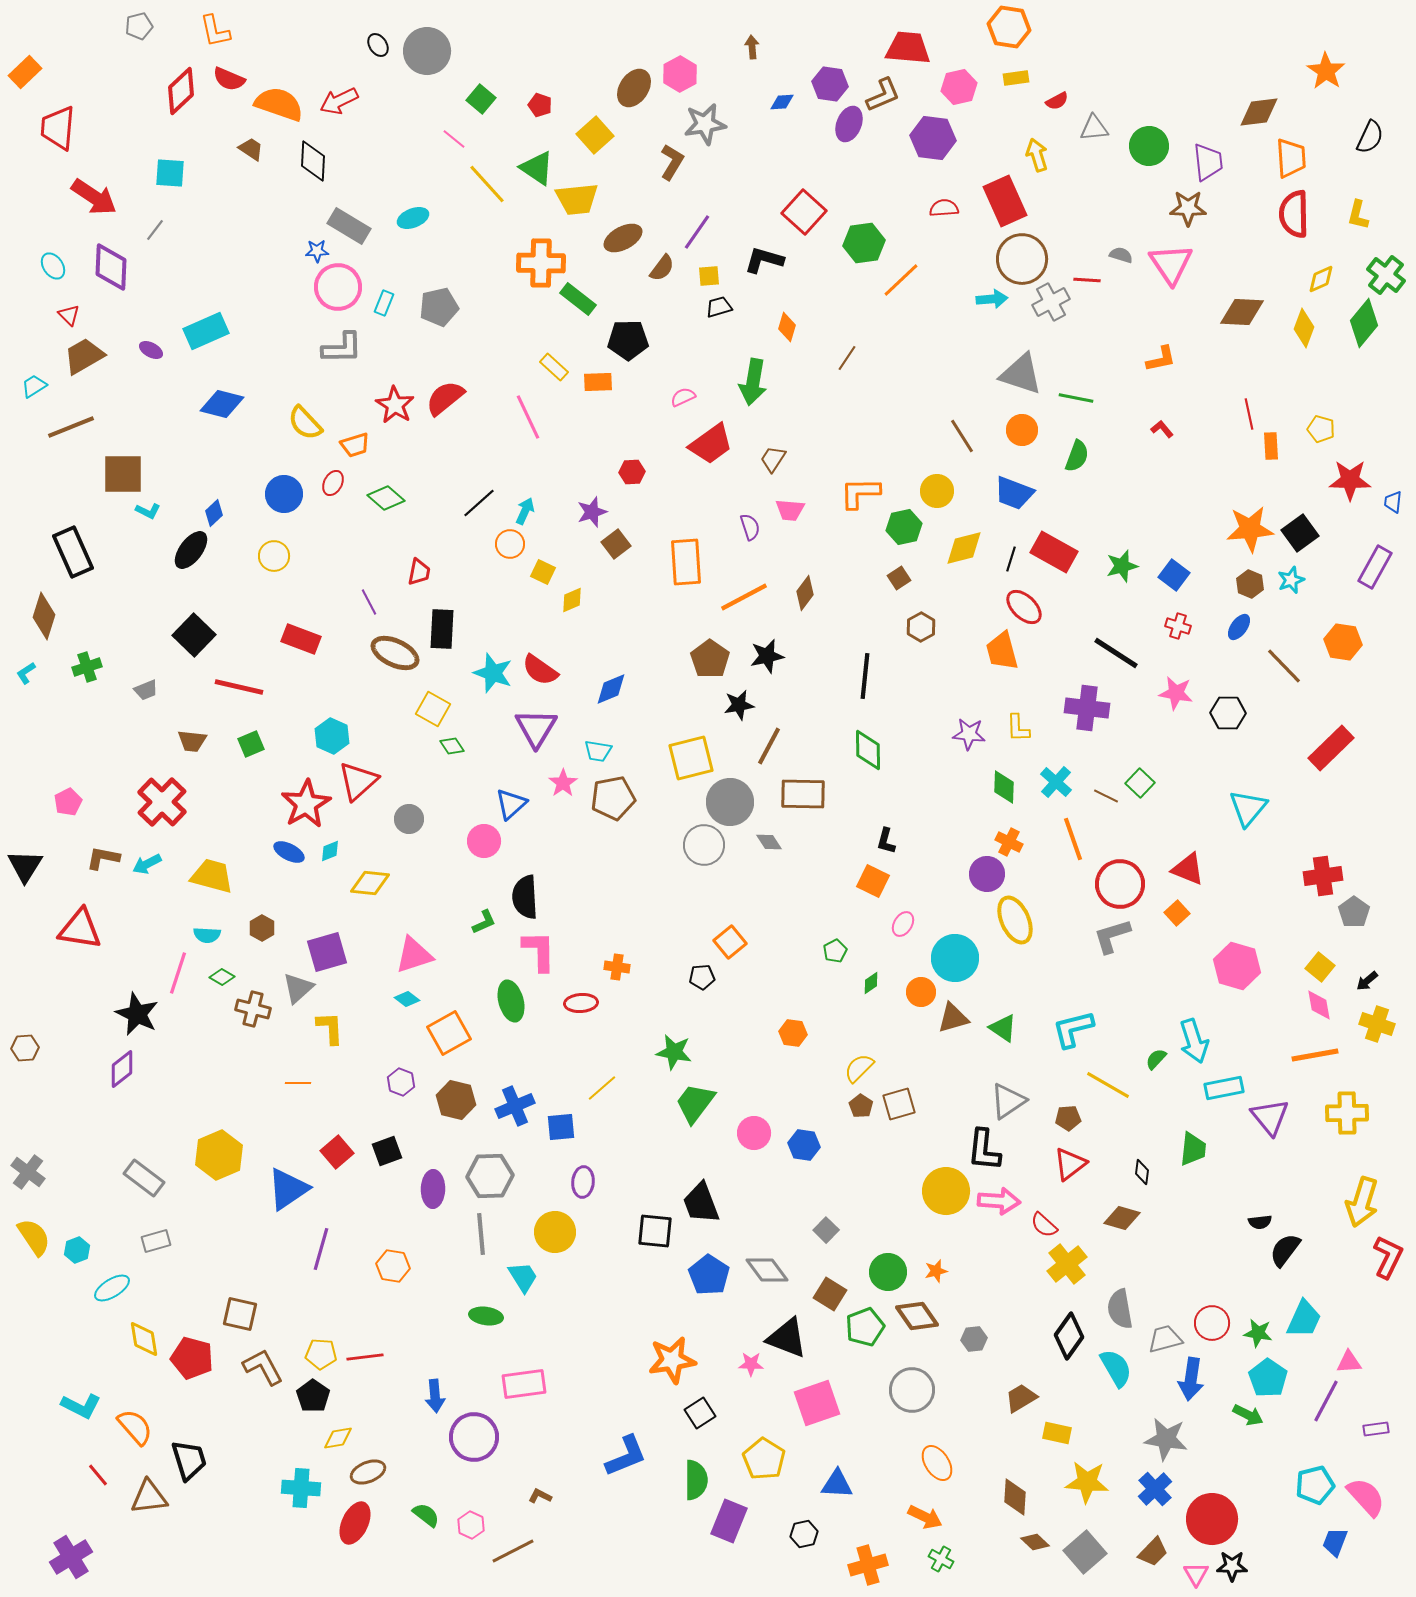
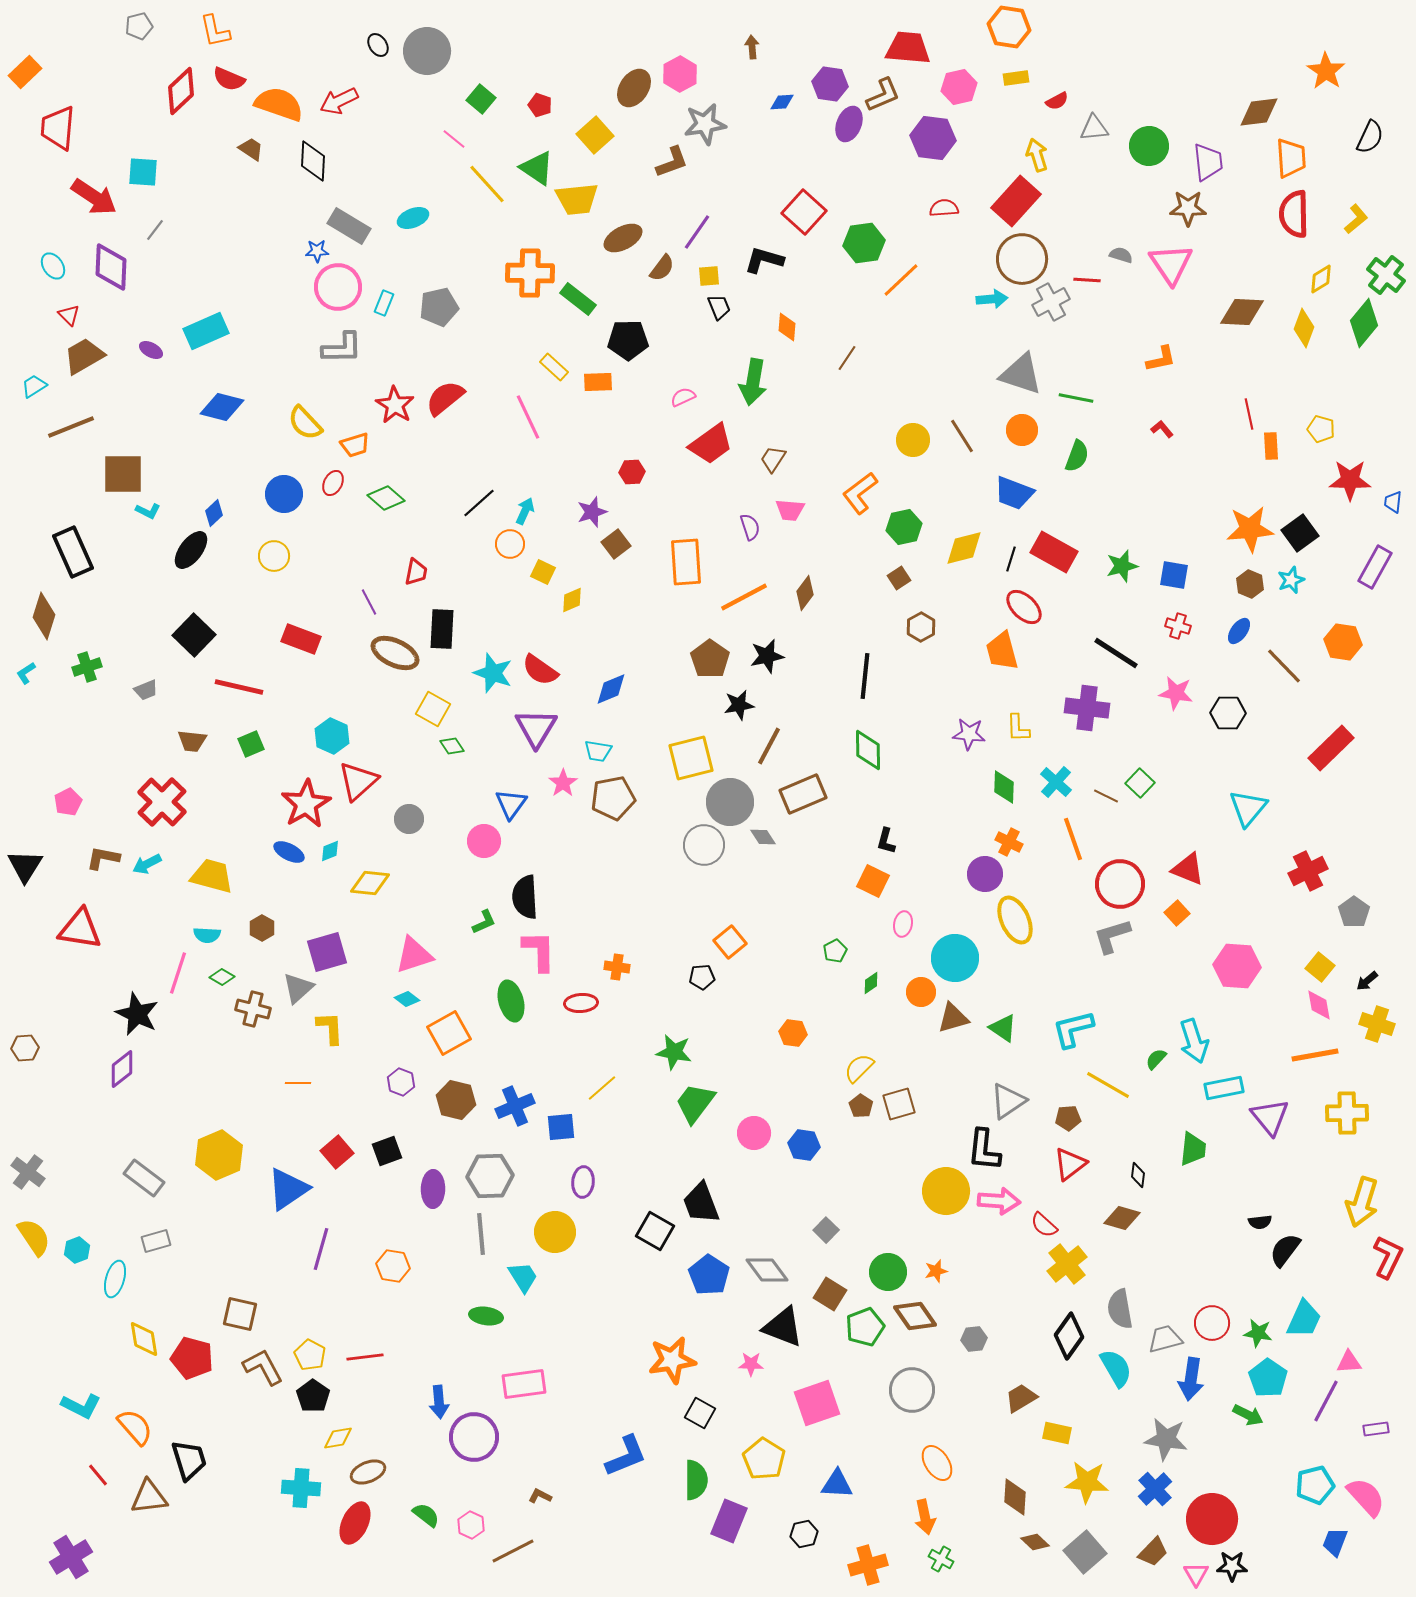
brown L-shape at (672, 162): rotated 39 degrees clockwise
cyan square at (170, 173): moved 27 px left, 1 px up
red rectangle at (1005, 201): moved 11 px right; rotated 66 degrees clockwise
yellow L-shape at (1358, 215): moved 2 px left, 4 px down; rotated 144 degrees counterclockwise
orange cross at (541, 263): moved 11 px left, 10 px down
yellow diamond at (1321, 279): rotated 8 degrees counterclockwise
black trapezoid at (719, 307): rotated 84 degrees clockwise
orange diamond at (787, 327): rotated 12 degrees counterclockwise
blue diamond at (222, 404): moved 3 px down
yellow circle at (937, 491): moved 24 px left, 51 px up
orange L-shape at (860, 493): rotated 36 degrees counterclockwise
red trapezoid at (419, 572): moved 3 px left
blue square at (1174, 575): rotated 28 degrees counterclockwise
blue ellipse at (1239, 627): moved 4 px down
brown rectangle at (803, 794): rotated 24 degrees counterclockwise
blue triangle at (511, 804): rotated 12 degrees counterclockwise
gray diamond at (769, 842): moved 6 px left, 5 px up
purple circle at (987, 874): moved 2 px left
red cross at (1323, 876): moved 15 px left, 5 px up; rotated 18 degrees counterclockwise
pink ellipse at (903, 924): rotated 20 degrees counterclockwise
pink hexagon at (1237, 966): rotated 12 degrees counterclockwise
black diamond at (1142, 1172): moved 4 px left, 3 px down
black square at (655, 1231): rotated 24 degrees clockwise
cyan ellipse at (112, 1288): moved 3 px right, 9 px up; rotated 42 degrees counterclockwise
brown diamond at (917, 1316): moved 2 px left
black triangle at (787, 1338): moved 4 px left, 11 px up
yellow pentagon at (321, 1354): moved 11 px left, 1 px down; rotated 24 degrees clockwise
blue arrow at (435, 1396): moved 4 px right, 6 px down
black square at (700, 1413): rotated 28 degrees counterclockwise
orange arrow at (925, 1517): rotated 52 degrees clockwise
